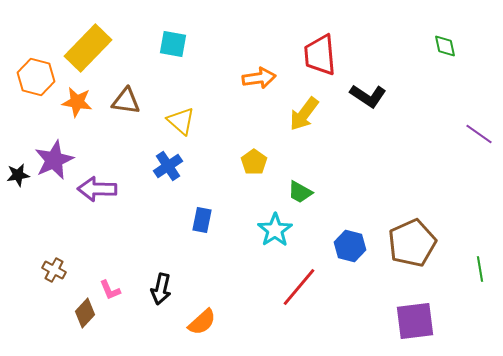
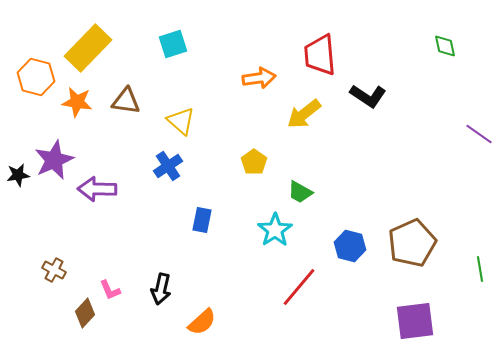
cyan square: rotated 28 degrees counterclockwise
yellow arrow: rotated 15 degrees clockwise
